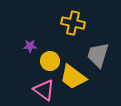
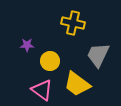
purple star: moved 3 px left, 1 px up
gray trapezoid: rotated 8 degrees clockwise
yellow trapezoid: moved 4 px right, 7 px down
pink triangle: moved 2 px left
